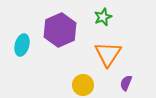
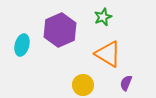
orange triangle: rotated 32 degrees counterclockwise
